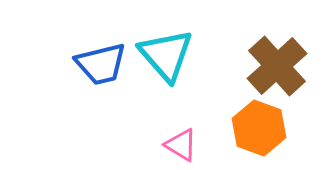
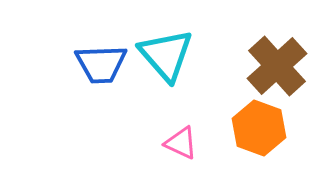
blue trapezoid: rotated 12 degrees clockwise
pink triangle: moved 2 px up; rotated 6 degrees counterclockwise
